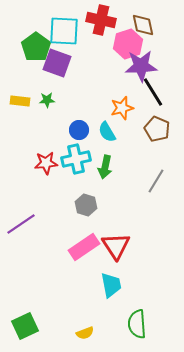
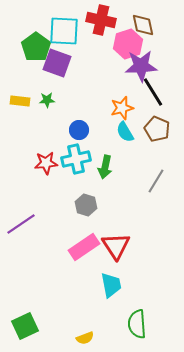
cyan semicircle: moved 18 px right
yellow semicircle: moved 5 px down
